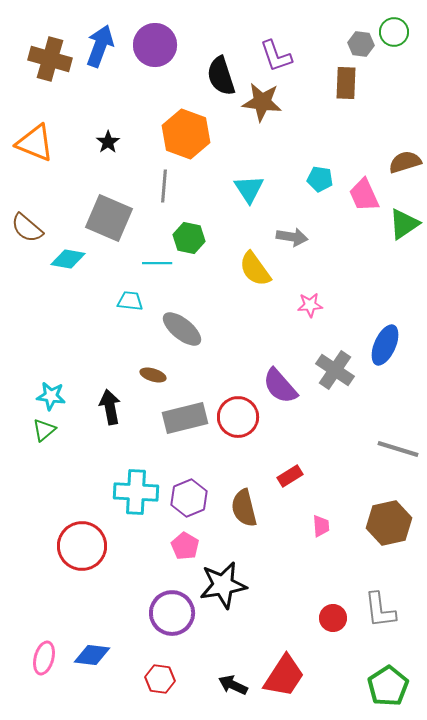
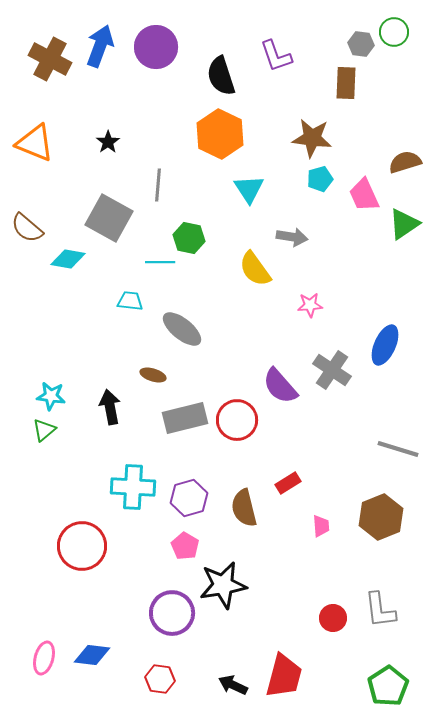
purple circle at (155, 45): moved 1 px right, 2 px down
brown cross at (50, 59): rotated 12 degrees clockwise
brown star at (262, 102): moved 50 px right, 36 px down
orange hexagon at (186, 134): moved 34 px right; rotated 6 degrees clockwise
cyan pentagon at (320, 179): rotated 25 degrees counterclockwise
gray line at (164, 186): moved 6 px left, 1 px up
gray square at (109, 218): rotated 6 degrees clockwise
cyan line at (157, 263): moved 3 px right, 1 px up
gray cross at (335, 370): moved 3 px left
red circle at (238, 417): moved 1 px left, 3 px down
red rectangle at (290, 476): moved 2 px left, 7 px down
cyan cross at (136, 492): moved 3 px left, 5 px up
purple hexagon at (189, 498): rotated 6 degrees clockwise
brown hexagon at (389, 523): moved 8 px left, 6 px up; rotated 9 degrees counterclockwise
red trapezoid at (284, 676): rotated 18 degrees counterclockwise
